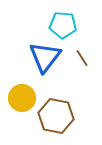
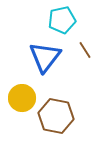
cyan pentagon: moved 1 px left, 5 px up; rotated 16 degrees counterclockwise
brown line: moved 3 px right, 8 px up
